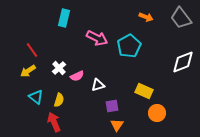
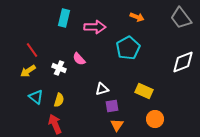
orange arrow: moved 9 px left
pink arrow: moved 2 px left, 11 px up; rotated 25 degrees counterclockwise
cyan pentagon: moved 1 px left, 2 px down
white cross: rotated 24 degrees counterclockwise
pink semicircle: moved 2 px right, 17 px up; rotated 72 degrees clockwise
white triangle: moved 4 px right, 4 px down
orange circle: moved 2 px left, 6 px down
red arrow: moved 1 px right, 2 px down
